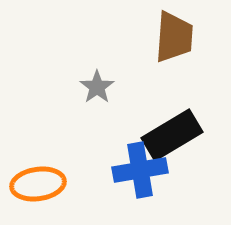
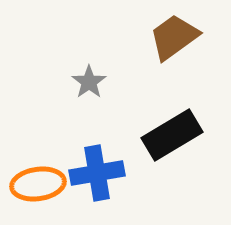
brown trapezoid: rotated 130 degrees counterclockwise
gray star: moved 8 px left, 5 px up
blue cross: moved 43 px left, 3 px down
